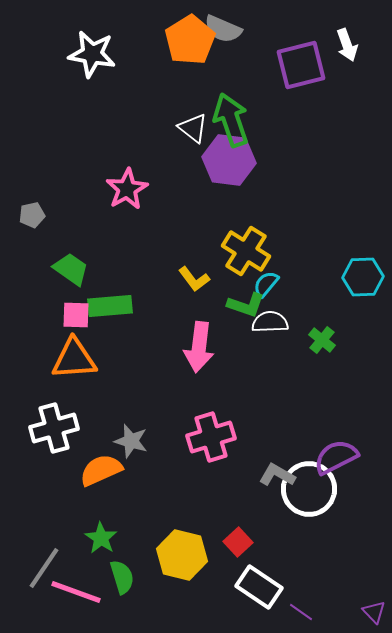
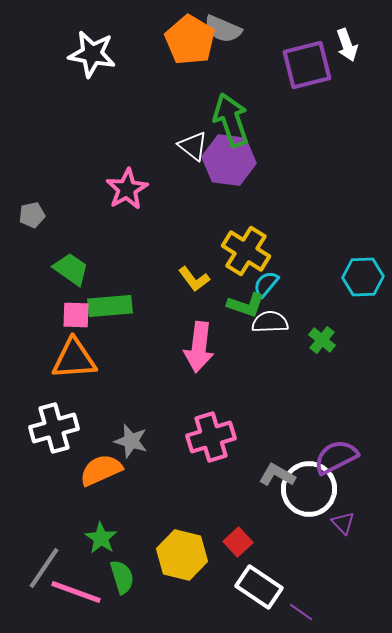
orange pentagon: rotated 9 degrees counterclockwise
purple square: moved 6 px right
white triangle: moved 18 px down
purple triangle: moved 31 px left, 89 px up
